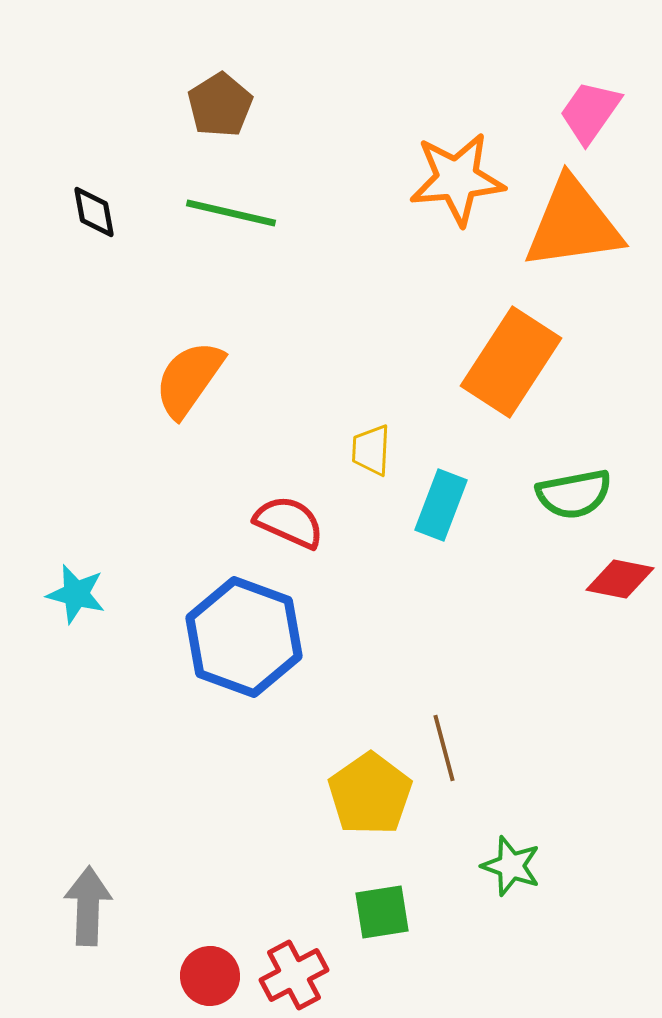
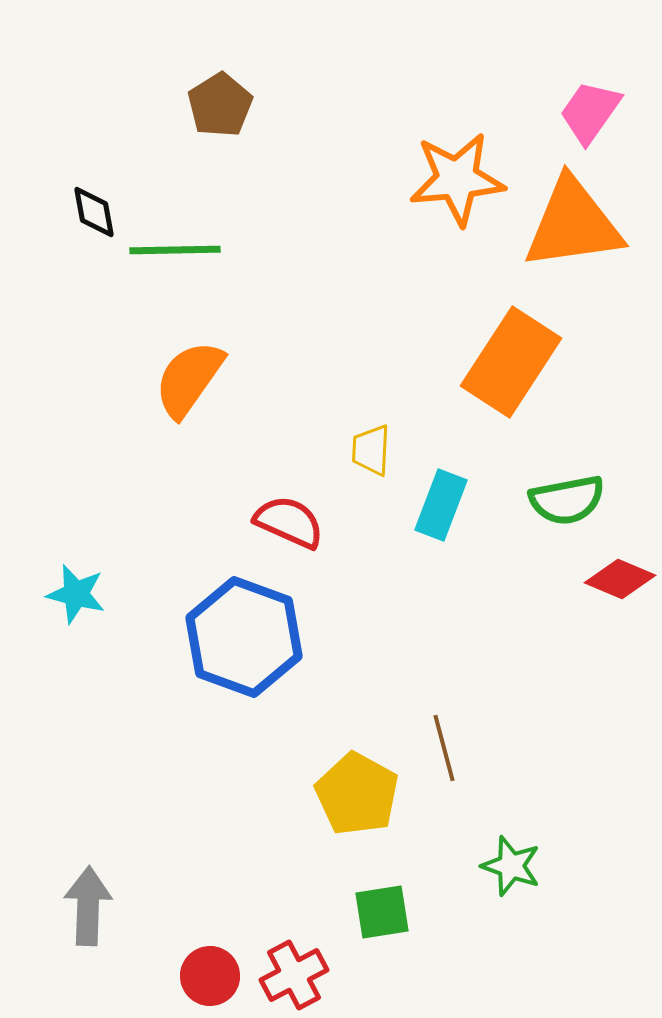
green line: moved 56 px left, 37 px down; rotated 14 degrees counterclockwise
green semicircle: moved 7 px left, 6 px down
red diamond: rotated 12 degrees clockwise
yellow pentagon: moved 13 px left; rotated 8 degrees counterclockwise
